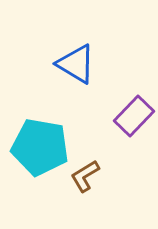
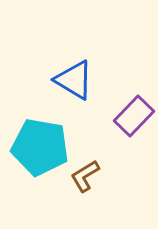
blue triangle: moved 2 px left, 16 px down
